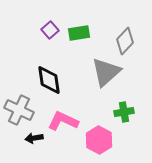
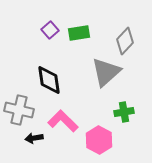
gray cross: rotated 12 degrees counterclockwise
pink L-shape: rotated 20 degrees clockwise
